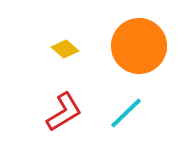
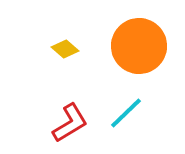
red L-shape: moved 6 px right, 11 px down
